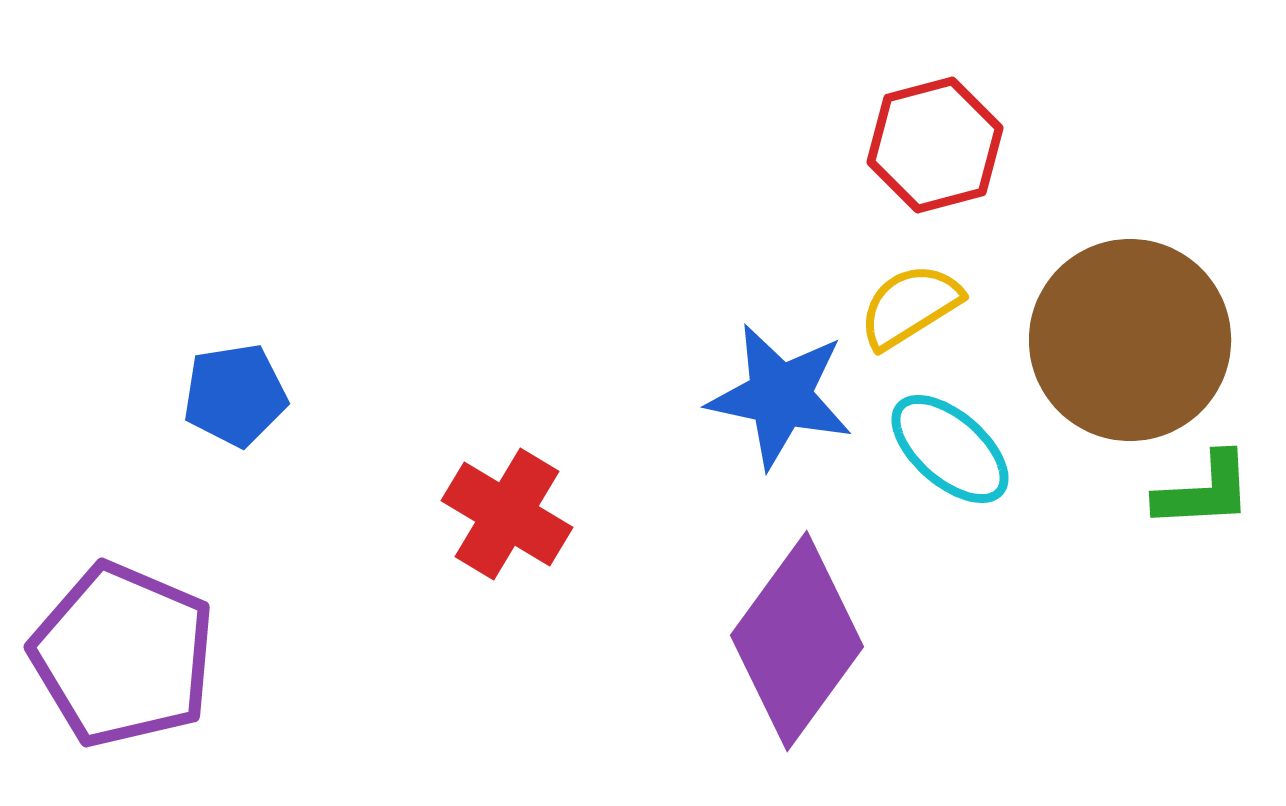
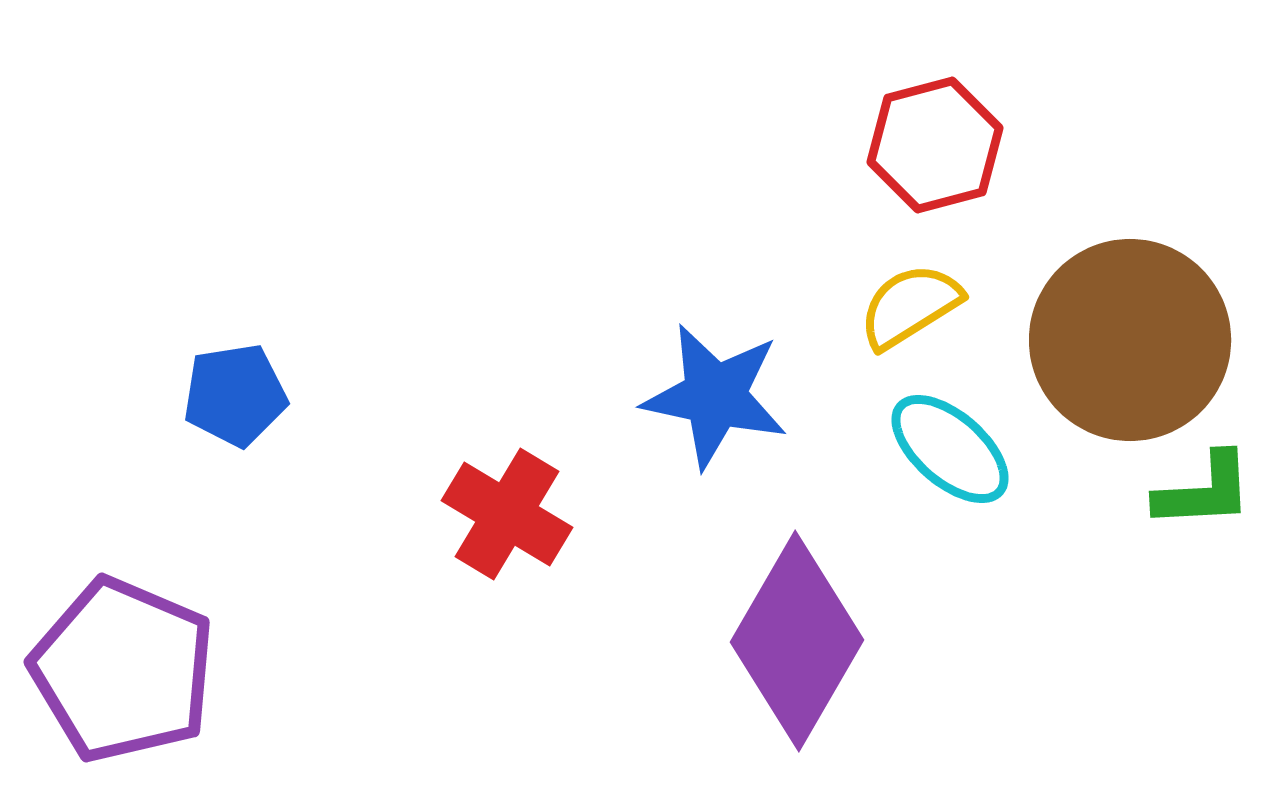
blue star: moved 65 px left
purple diamond: rotated 6 degrees counterclockwise
purple pentagon: moved 15 px down
